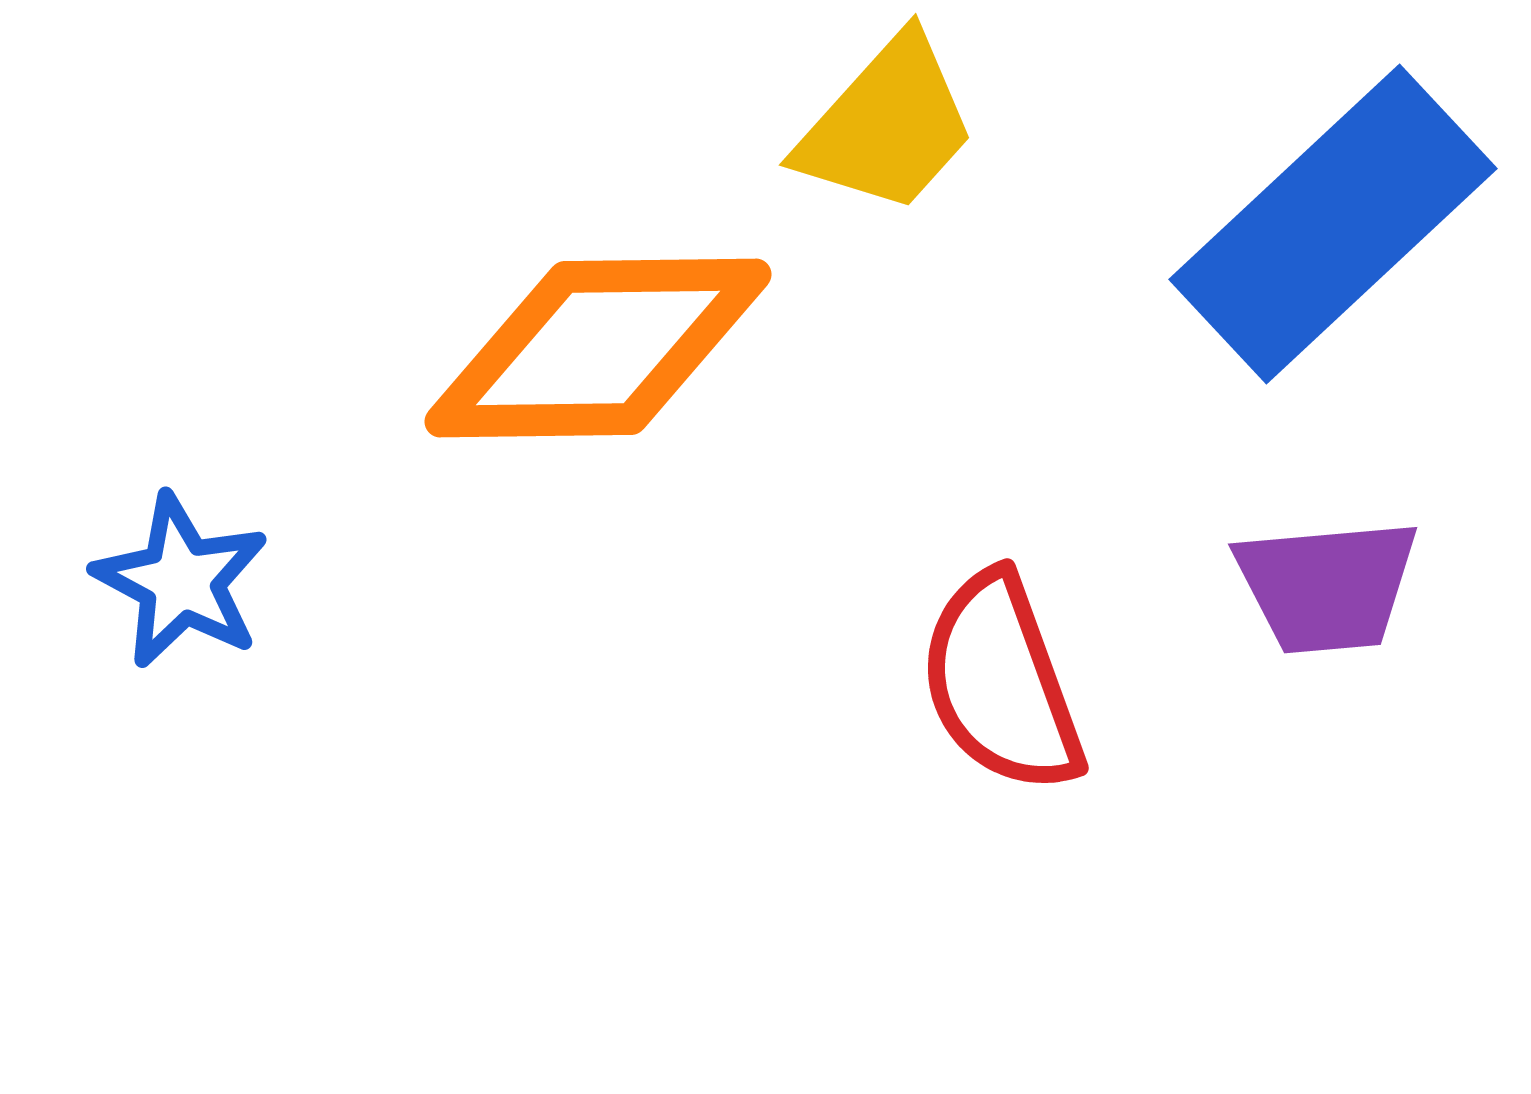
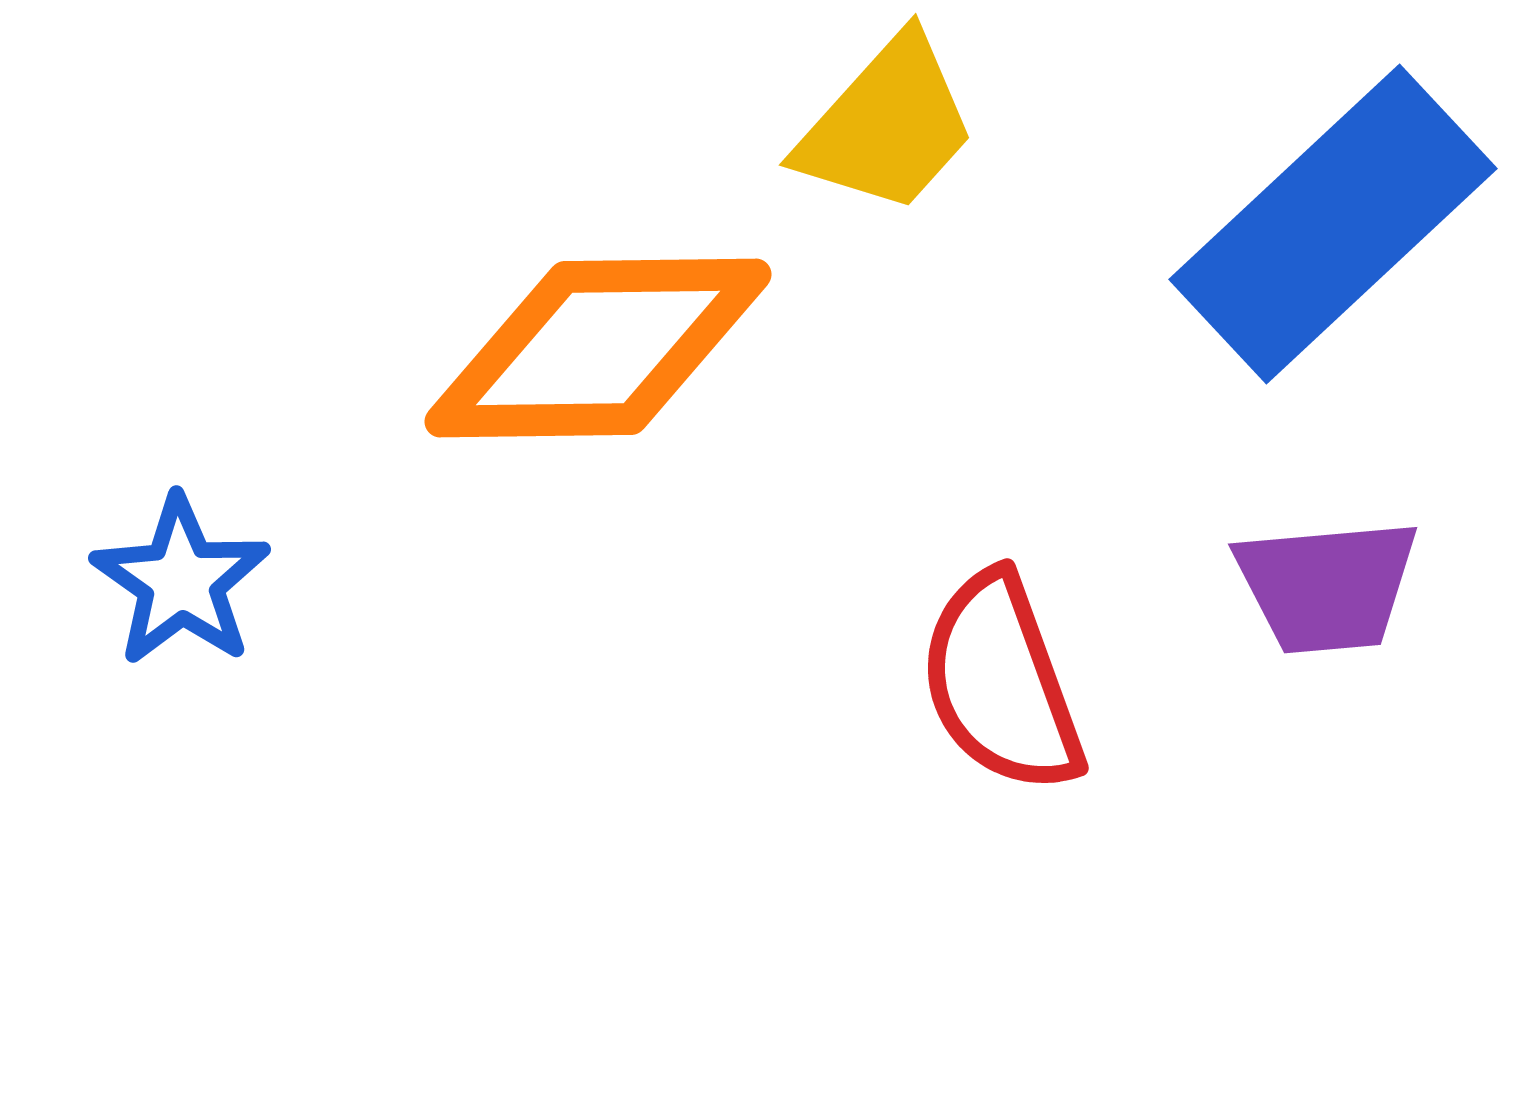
blue star: rotated 7 degrees clockwise
